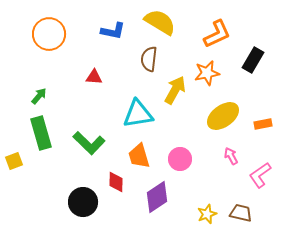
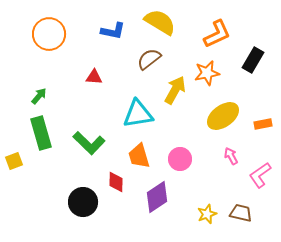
brown semicircle: rotated 45 degrees clockwise
